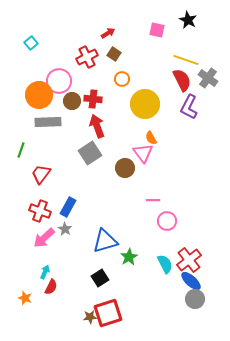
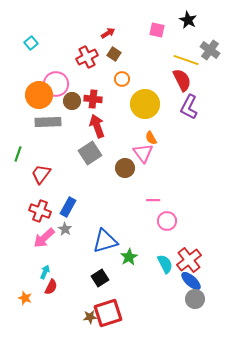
gray cross at (208, 78): moved 2 px right, 28 px up
pink circle at (59, 81): moved 3 px left, 3 px down
green line at (21, 150): moved 3 px left, 4 px down
